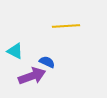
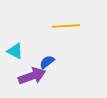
blue semicircle: rotated 63 degrees counterclockwise
